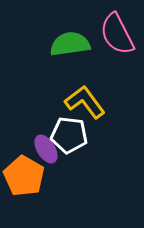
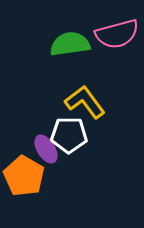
pink semicircle: rotated 78 degrees counterclockwise
white pentagon: rotated 6 degrees counterclockwise
